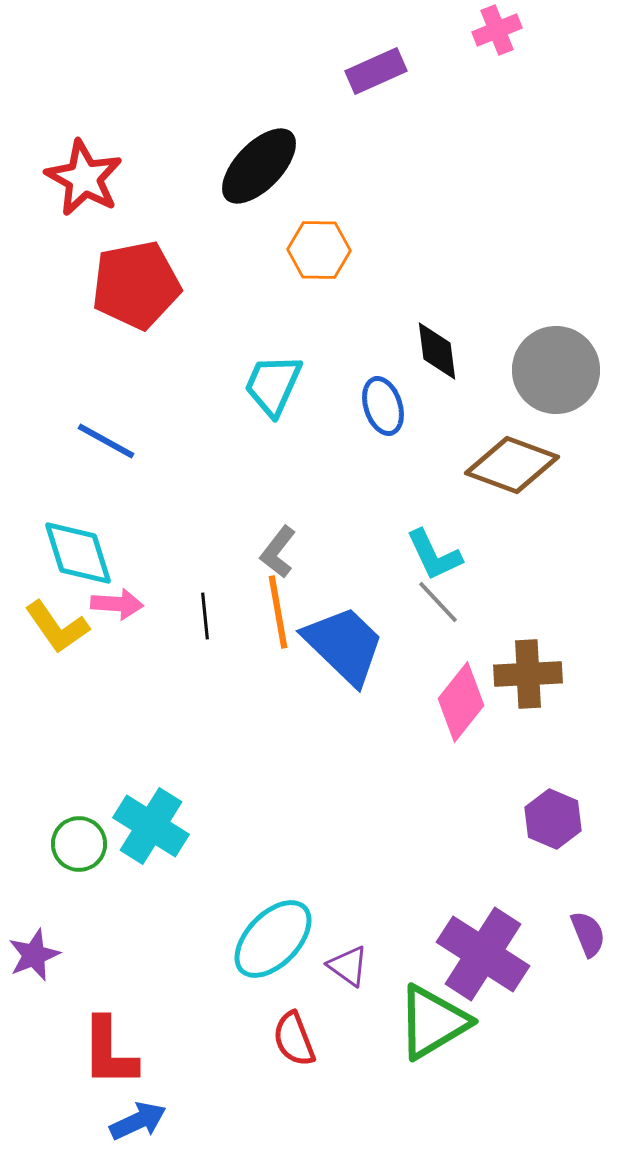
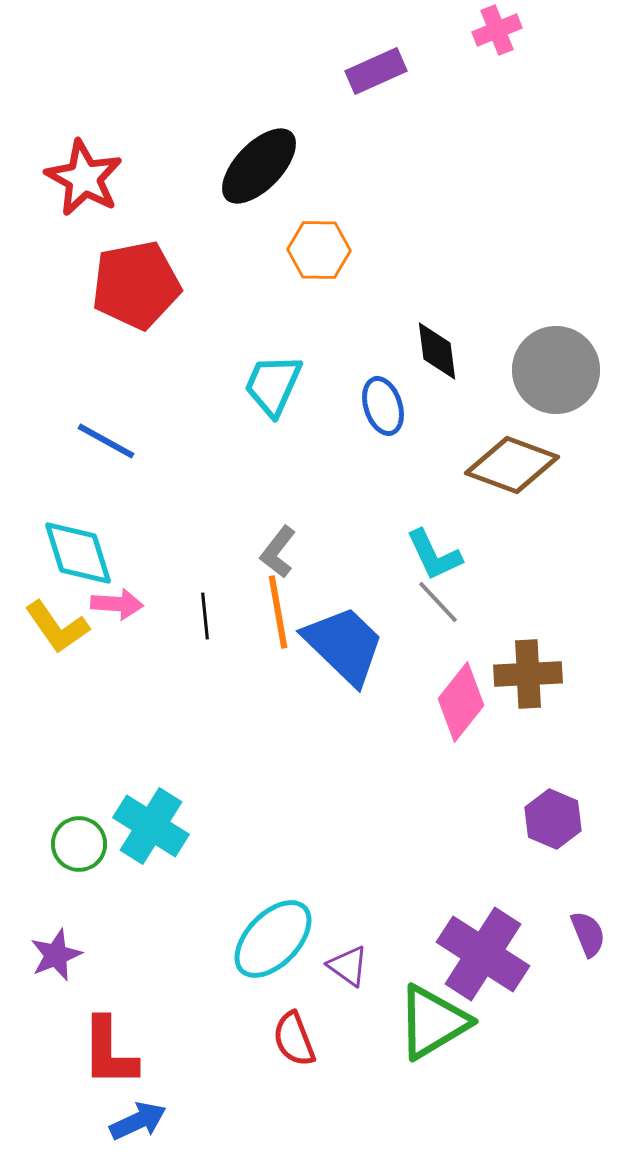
purple star: moved 22 px right
